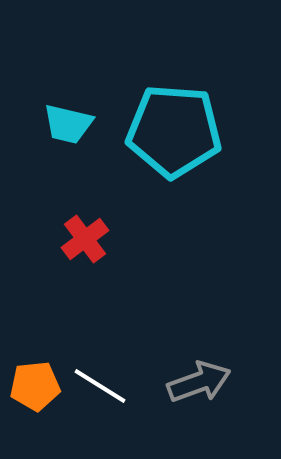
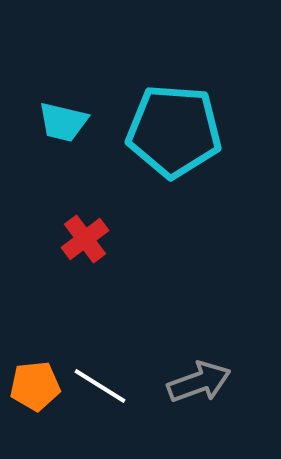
cyan trapezoid: moved 5 px left, 2 px up
